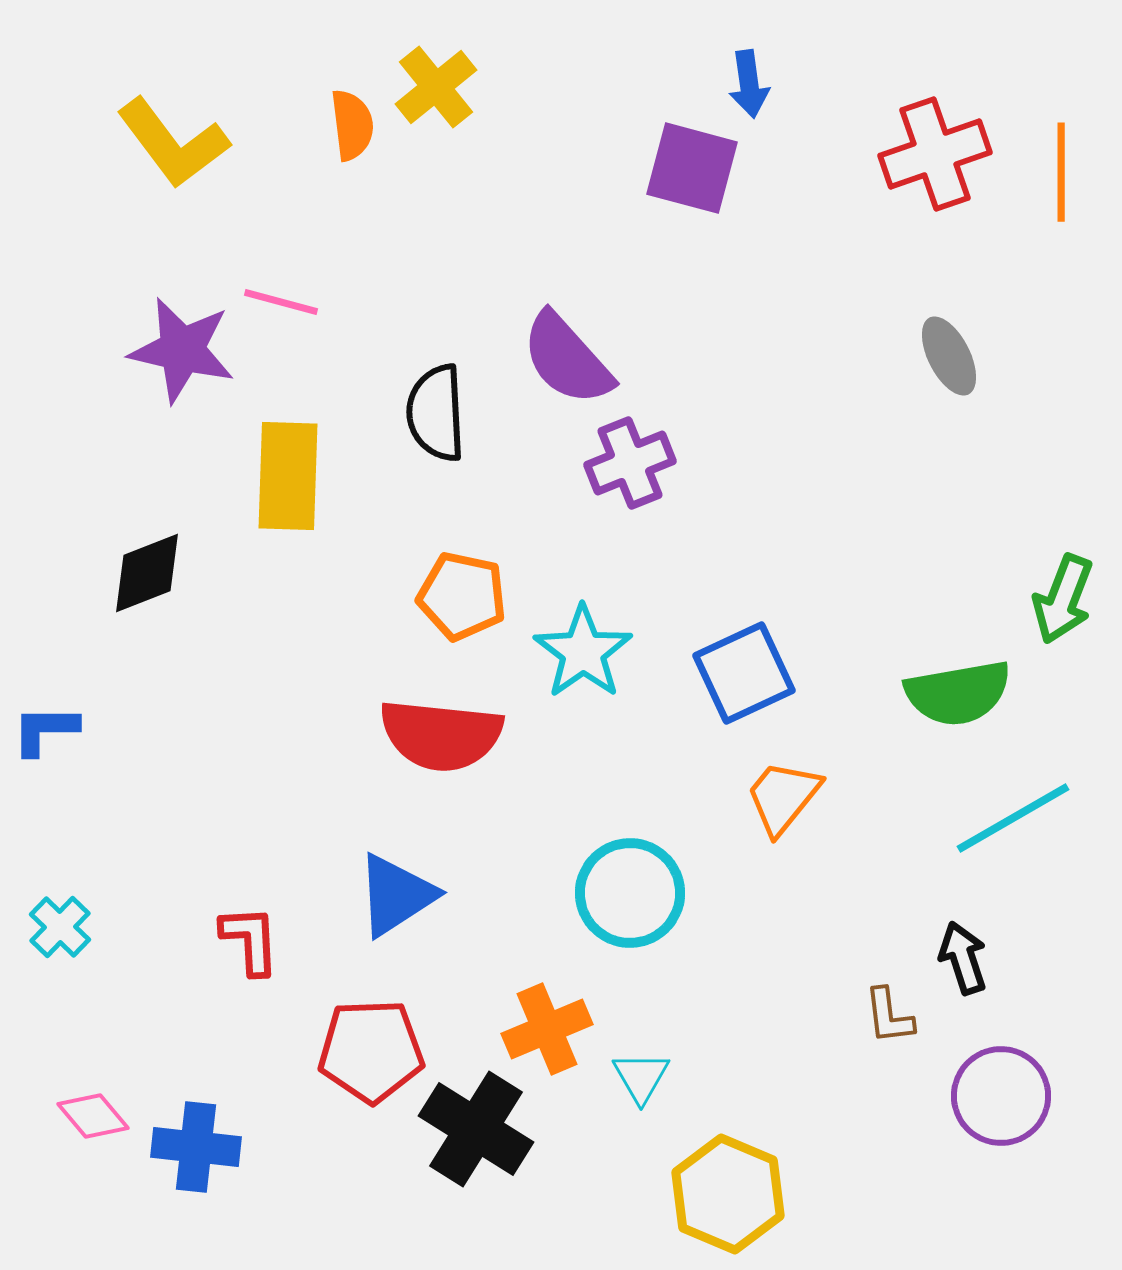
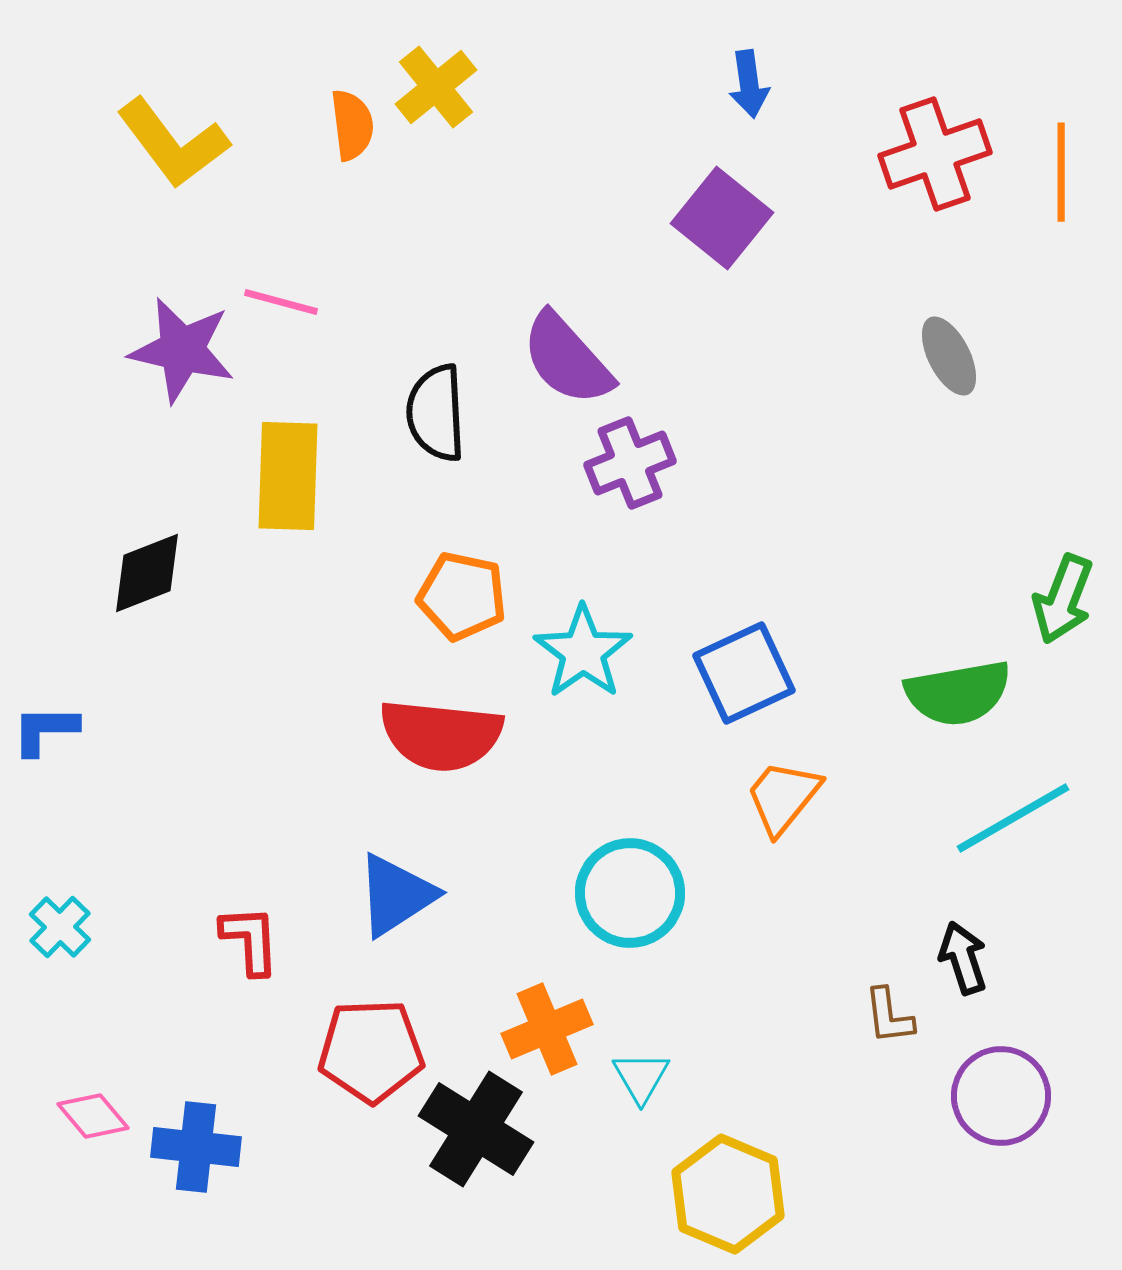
purple square: moved 30 px right, 50 px down; rotated 24 degrees clockwise
